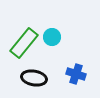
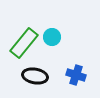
blue cross: moved 1 px down
black ellipse: moved 1 px right, 2 px up
